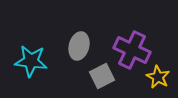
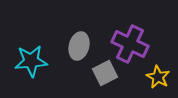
purple cross: moved 2 px left, 6 px up
cyan star: rotated 12 degrees counterclockwise
gray square: moved 3 px right, 3 px up
